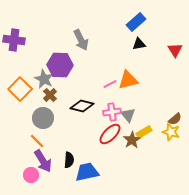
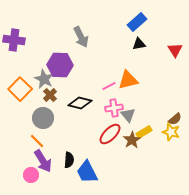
blue rectangle: moved 1 px right
gray arrow: moved 3 px up
pink line: moved 1 px left, 2 px down
black diamond: moved 2 px left, 3 px up
pink cross: moved 2 px right, 4 px up
blue trapezoid: rotated 105 degrees counterclockwise
